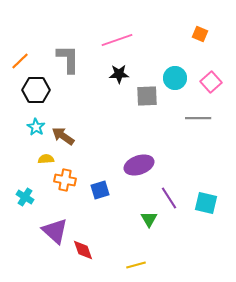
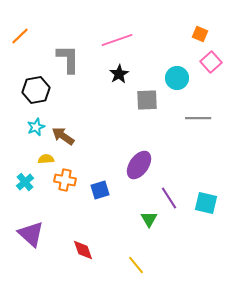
orange line: moved 25 px up
black star: rotated 30 degrees counterclockwise
cyan circle: moved 2 px right
pink square: moved 20 px up
black hexagon: rotated 12 degrees counterclockwise
gray square: moved 4 px down
cyan star: rotated 18 degrees clockwise
purple ellipse: rotated 36 degrees counterclockwise
cyan cross: moved 15 px up; rotated 18 degrees clockwise
purple triangle: moved 24 px left, 3 px down
yellow line: rotated 66 degrees clockwise
